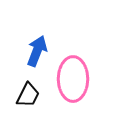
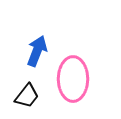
black trapezoid: moved 1 px left, 1 px down; rotated 12 degrees clockwise
